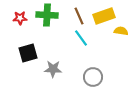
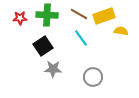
brown line: moved 2 px up; rotated 36 degrees counterclockwise
black square: moved 15 px right, 7 px up; rotated 18 degrees counterclockwise
